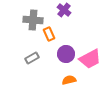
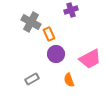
purple cross: moved 7 px right; rotated 32 degrees clockwise
gray cross: moved 2 px left, 2 px down; rotated 24 degrees clockwise
purple circle: moved 10 px left
gray rectangle: moved 21 px down
orange semicircle: rotated 96 degrees counterclockwise
